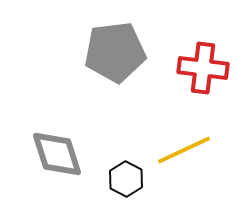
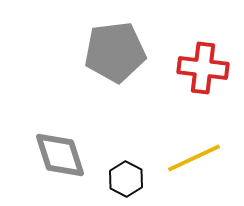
yellow line: moved 10 px right, 8 px down
gray diamond: moved 3 px right, 1 px down
